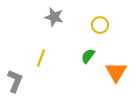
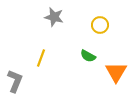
green semicircle: rotated 98 degrees counterclockwise
